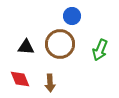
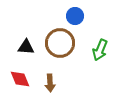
blue circle: moved 3 px right
brown circle: moved 1 px up
